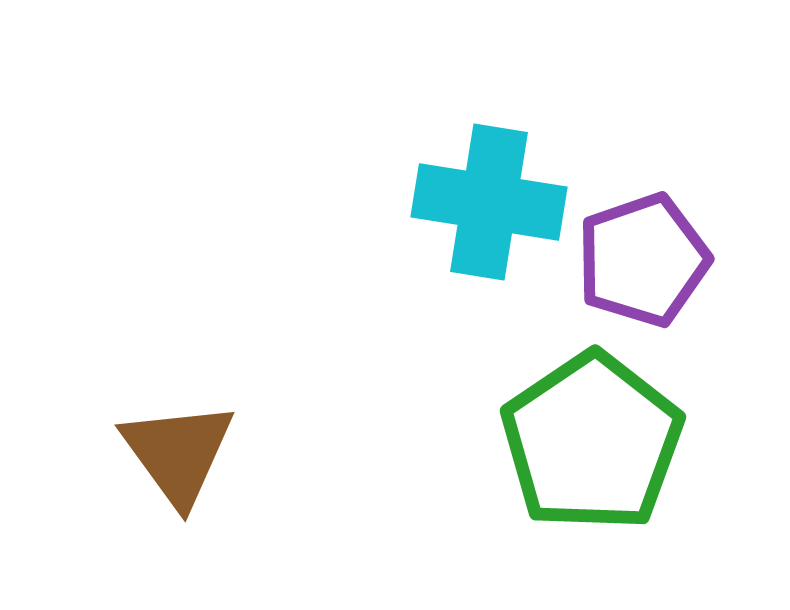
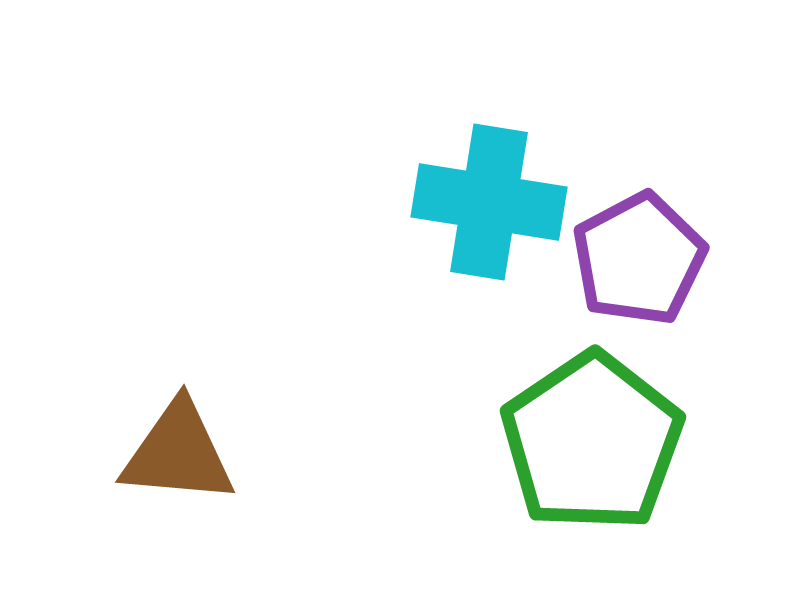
purple pentagon: moved 4 px left, 1 px up; rotated 9 degrees counterclockwise
brown triangle: rotated 49 degrees counterclockwise
